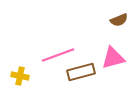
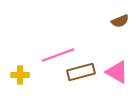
brown semicircle: moved 1 px right, 1 px down
pink triangle: moved 4 px right, 14 px down; rotated 45 degrees clockwise
yellow cross: moved 1 px up; rotated 12 degrees counterclockwise
